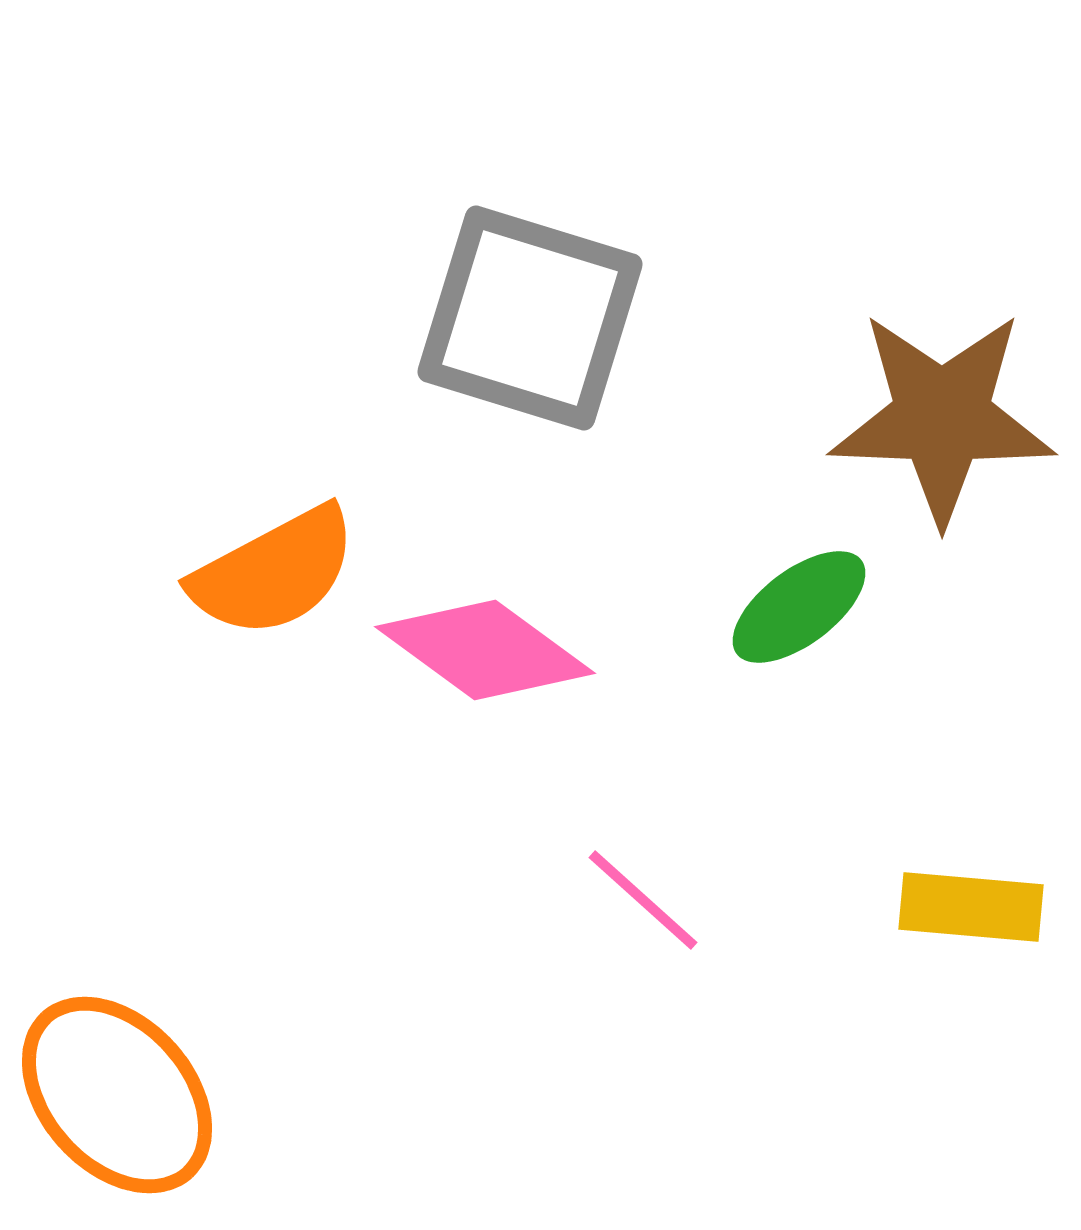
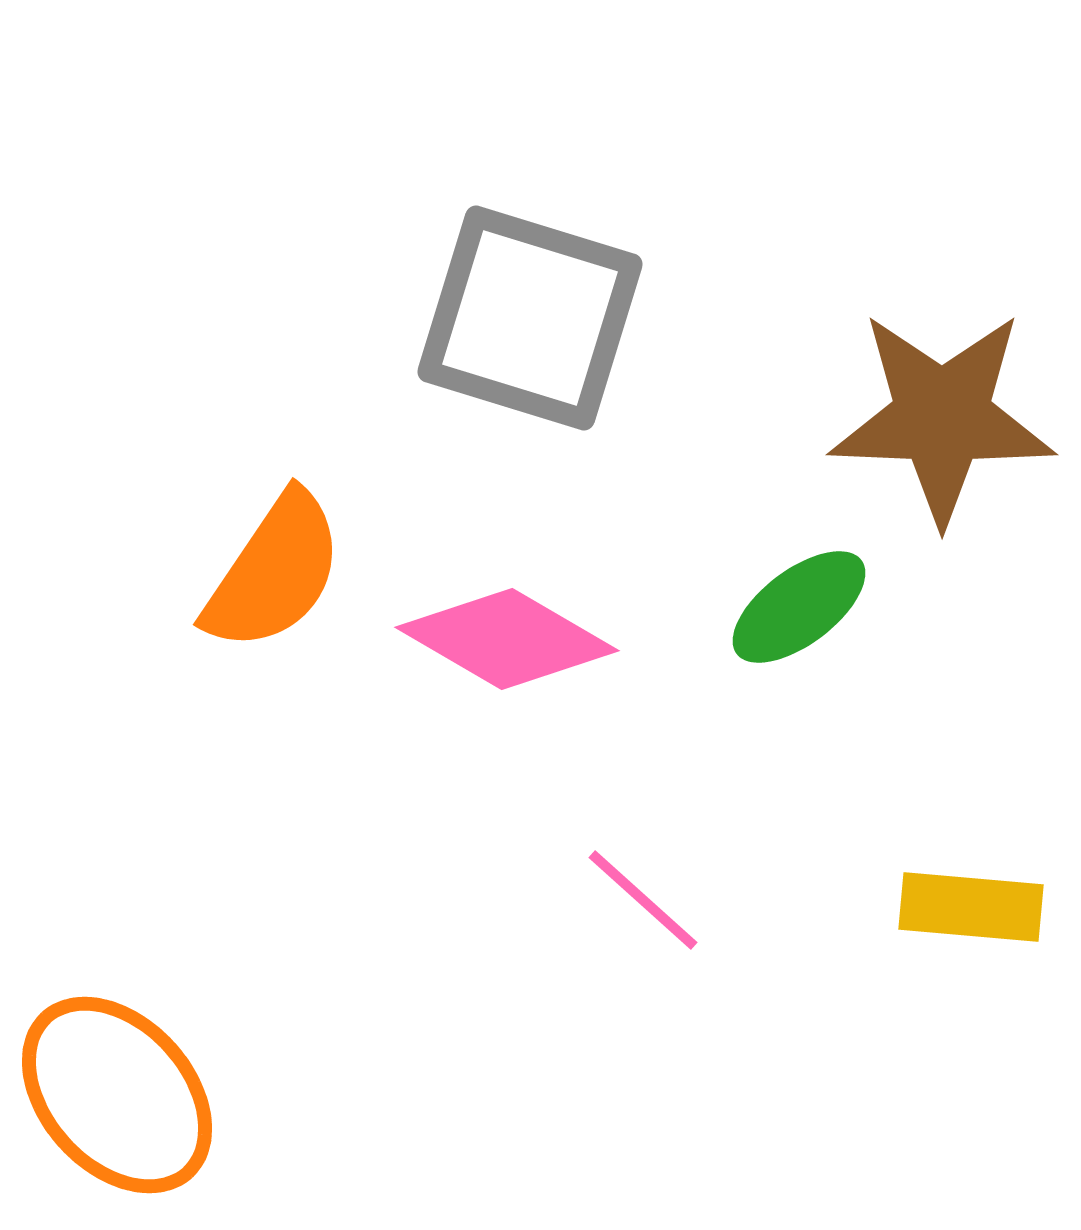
orange semicircle: rotated 28 degrees counterclockwise
pink diamond: moved 22 px right, 11 px up; rotated 6 degrees counterclockwise
